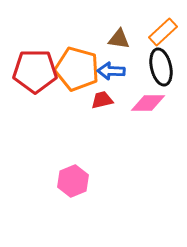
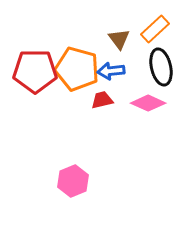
orange rectangle: moved 8 px left, 3 px up
brown triangle: rotated 45 degrees clockwise
blue arrow: rotated 8 degrees counterclockwise
pink diamond: rotated 24 degrees clockwise
